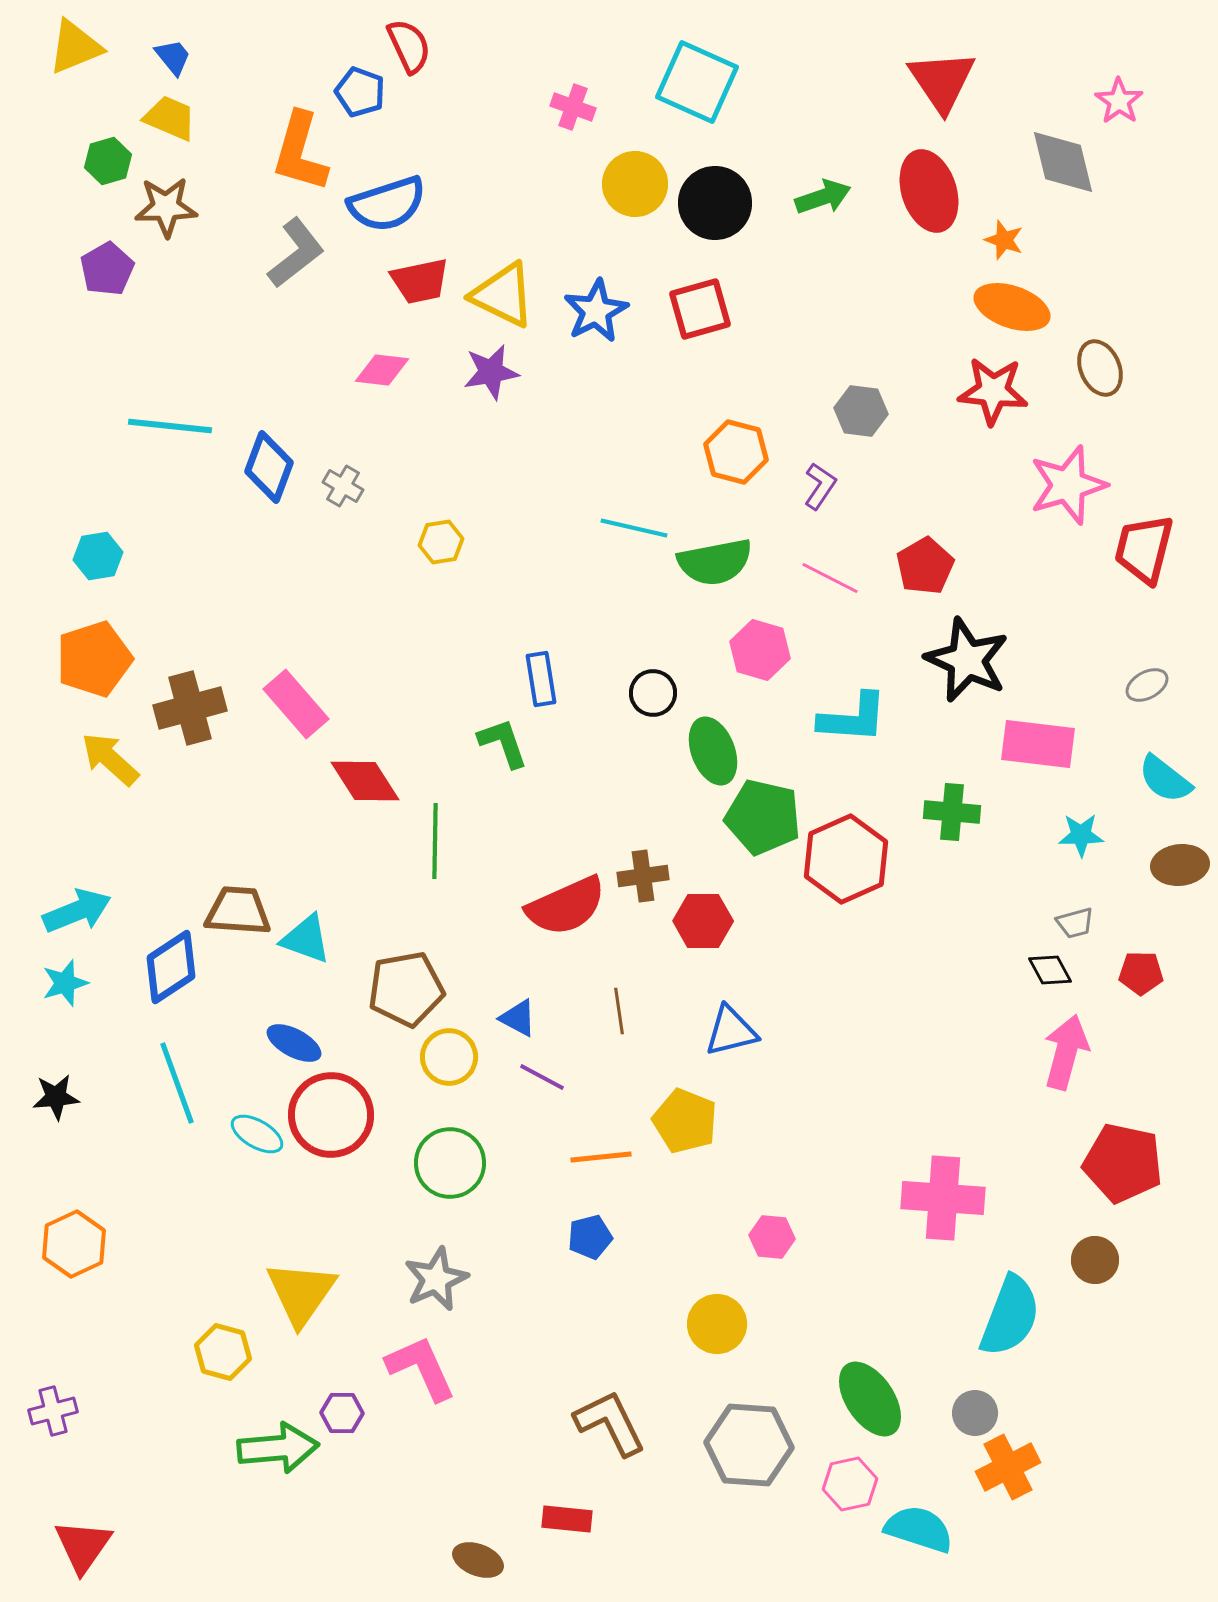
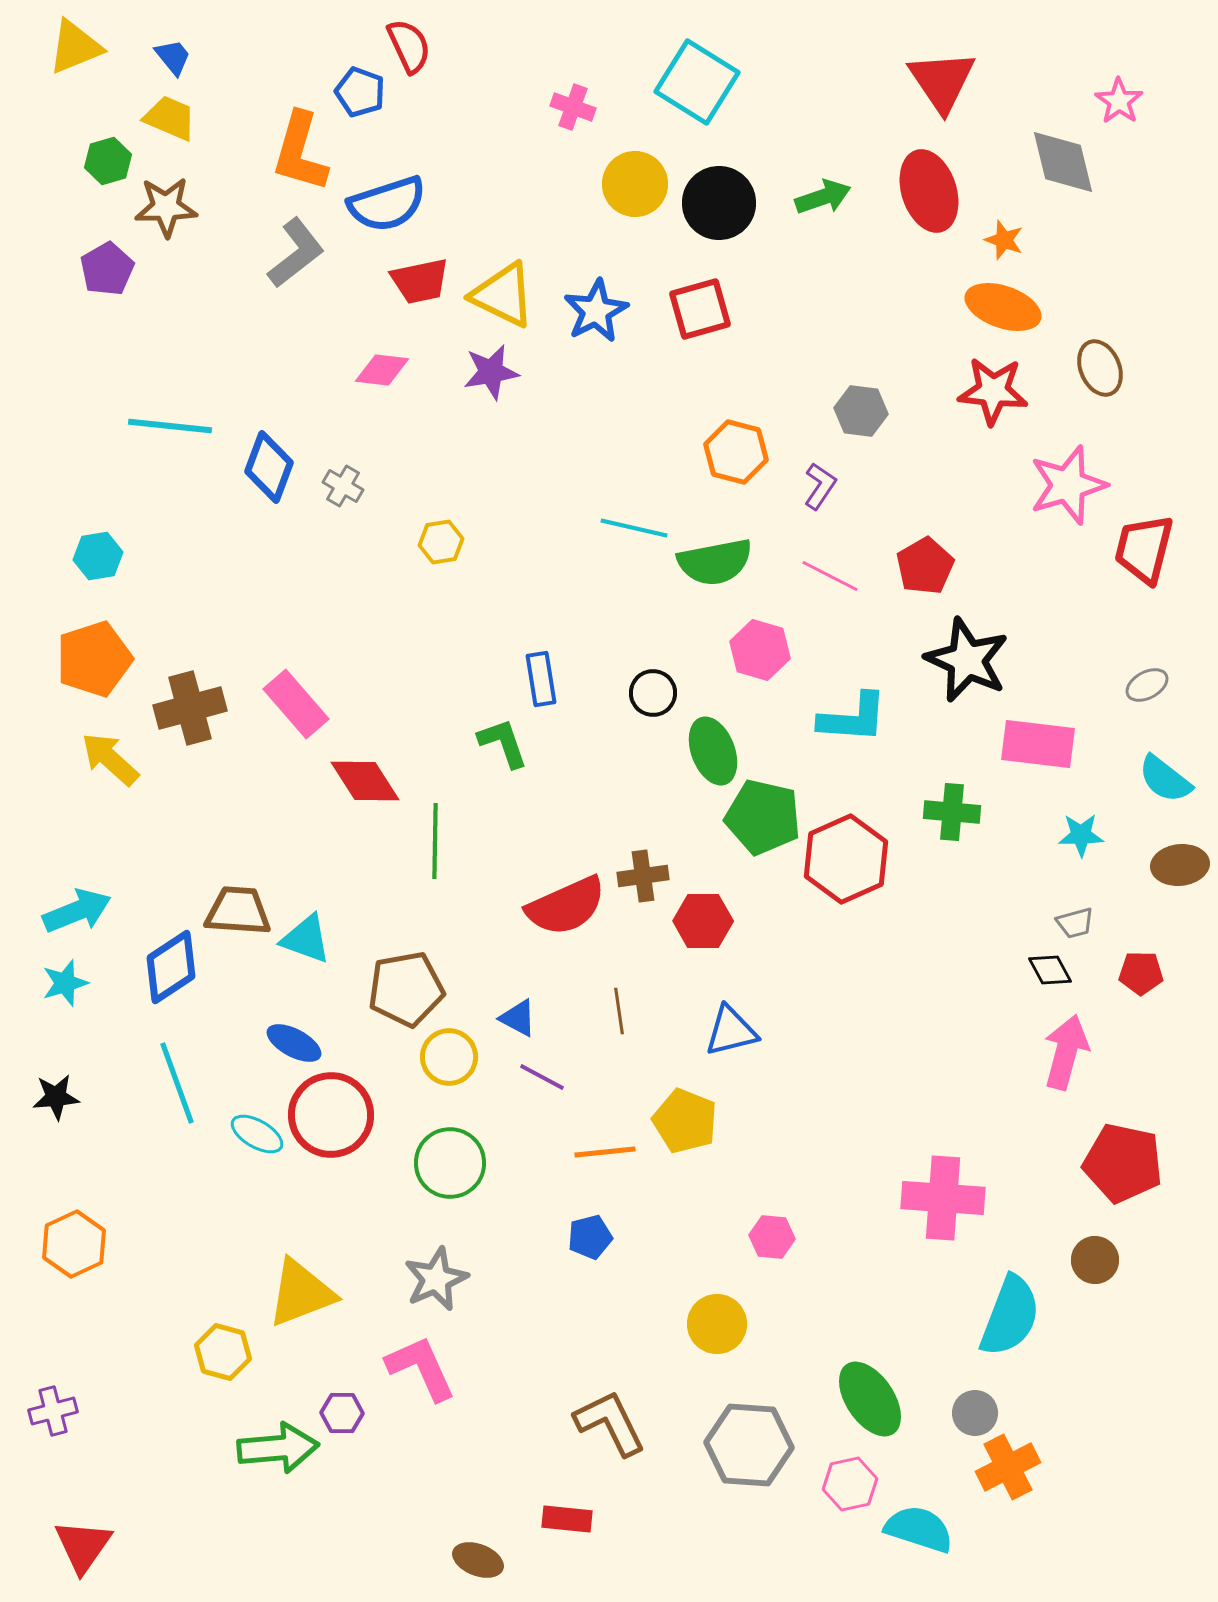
cyan square at (697, 82): rotated 8 degrees clockwise
black circle at (715, 203): moved 4 px right
orange ellipse at (1012, 307): moved 9 px left
pink line at (830, 578): moved 2 px up
orange line at (601, 1157): moved 4 px right, 5 px up
yellow triangle at (301, 1293): rotated 34 degrees clockwise
